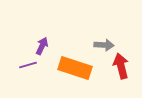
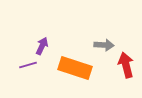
red arrow: moved 5 px right, 1 px up
